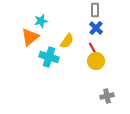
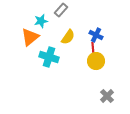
gray rectangle: moved 34 px left; rotated 40 degrees clockwise
blue cross: moved 7 px down; rotated 16 degrees counterclockwise
yellow semicircle: moved 1 px right, 4 px up
red line: rotated 24 degrees clockwise
gray cross: rotated 32 degrees counterclockwise
